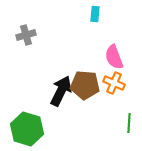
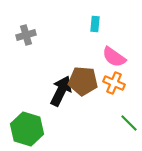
cyan rectangle: moved 10 px down
pink semicircle: rotated 35 degrees counterclockwise
brown pentagon: moved 2 px left, 4 px up
green line: rotated 48 degrees counterclockwise
